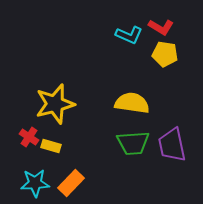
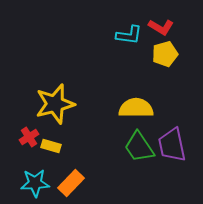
cyan L-shape: rotated 16 degrees counterclockwise
yellow pentagon: rotated 25 degrees counterclockwise
yellow semicircle: moved 4 px right, 5 px down; rotated 8 degrees counterclockwise
red cross: rotated 24 degrees clockwise
green trapezoid: moved 6 px right, 4 px down; rotated 60 degrees clockwise
